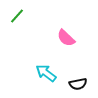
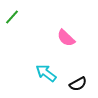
green line: moved 5 px left, 1 px down
black semicircle: rotated 18 degrees counterclockwise
